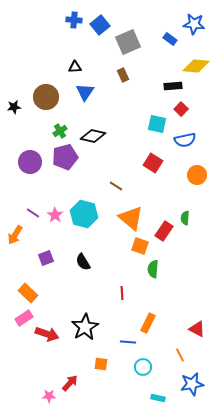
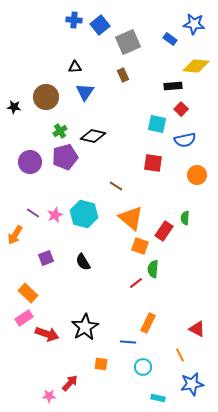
black star at (14, 107): rotated 16 degrees clockwise
red square at (153, 163): rotated 24 degrees counterclockwise
pink star at (55, 215): rotated 14 degrees clockwise
red line at (122, 293): moved 14 px right, 10 px up; rotated 56 degrees clockwise
